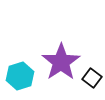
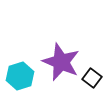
purple star: rotated 15 degrees counterclockwise
